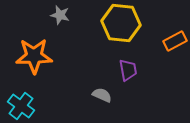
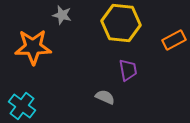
gray star: moved 2 px right
orange rectangle: moved 1 px left, 1 px up
orange star: moved 1 px left, 9 px up
gray semicircle: moved 3 px right, 2 px down
cyan cross: moved 1 px right
